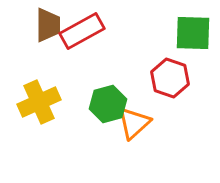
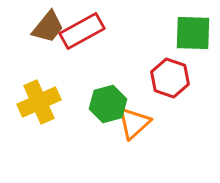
brown trapezoid: moved 2 px down; rotated 39 degrees clockwise
